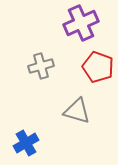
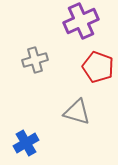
purple cross: moved 2 px up
gray cross: moved 6 px left, 6 px up
gray triangle: moved 1 px down
